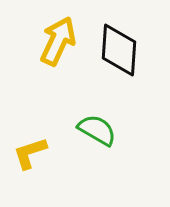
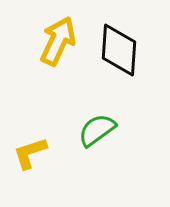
green semicircle: rotated 66 degrees counterclockwise
